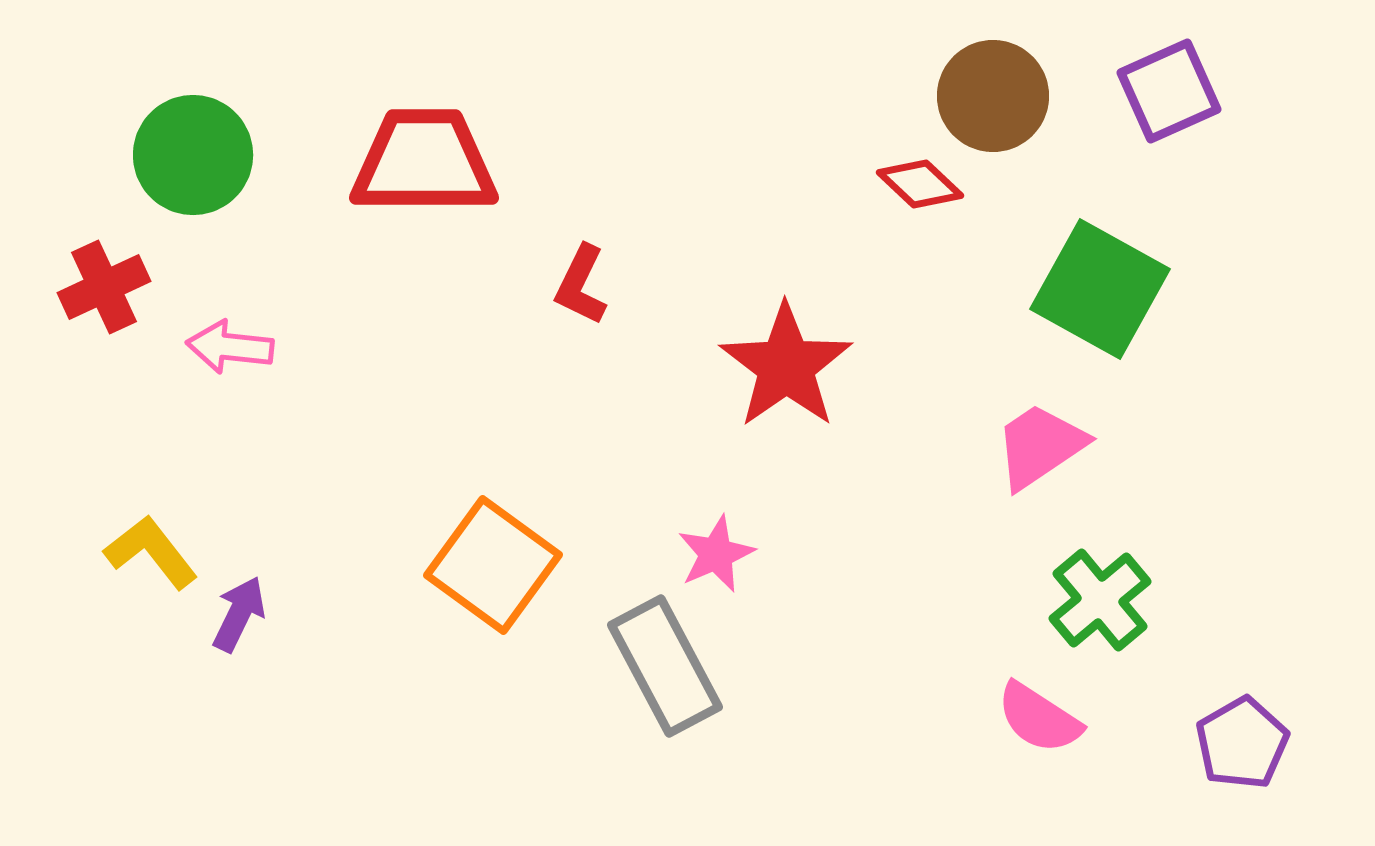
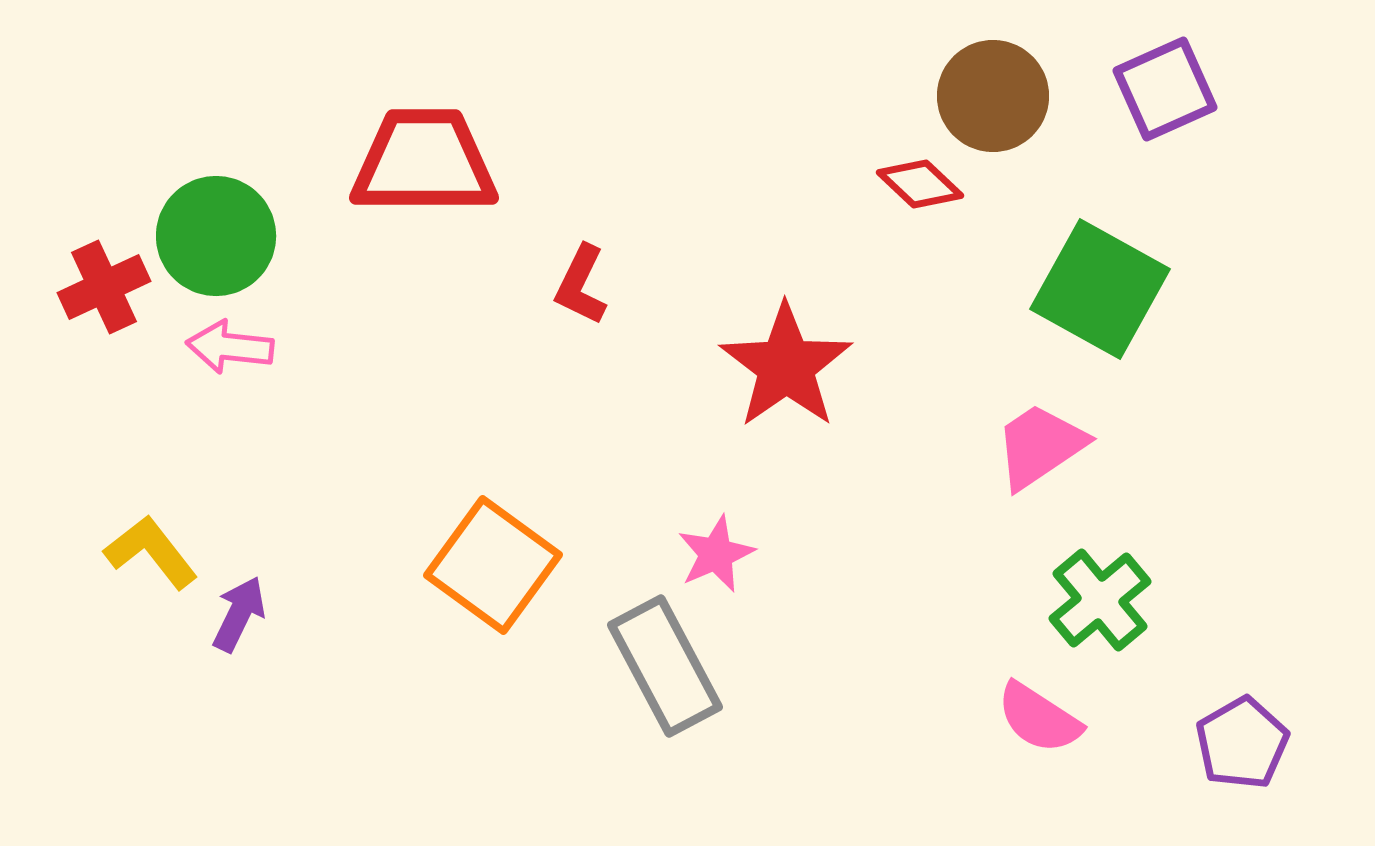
purple square: moved 4 px left, 2 px up
green circle: moved 23 px right, 81 px down
